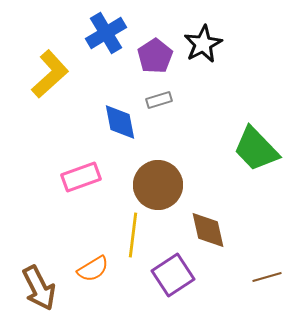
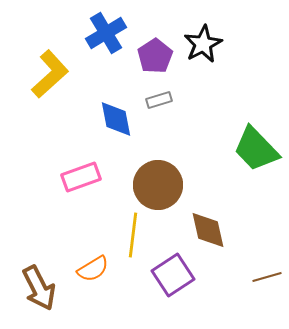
blue diamond: moved 4 px left, 3 px up
